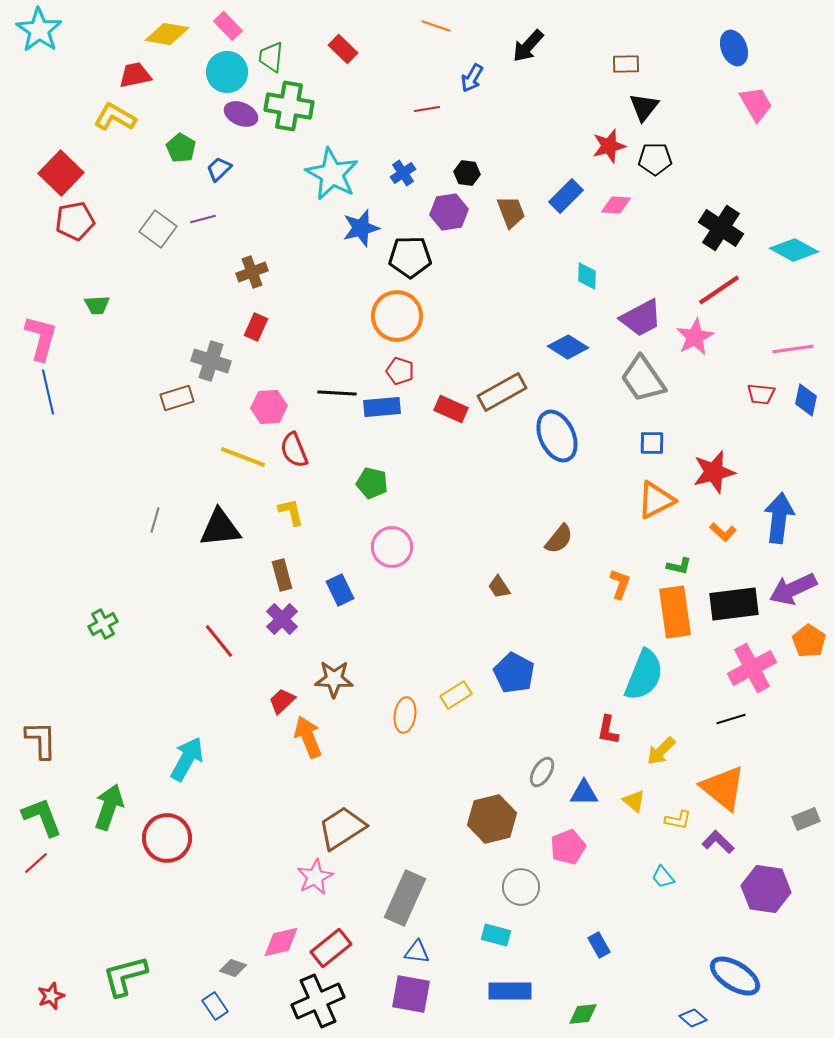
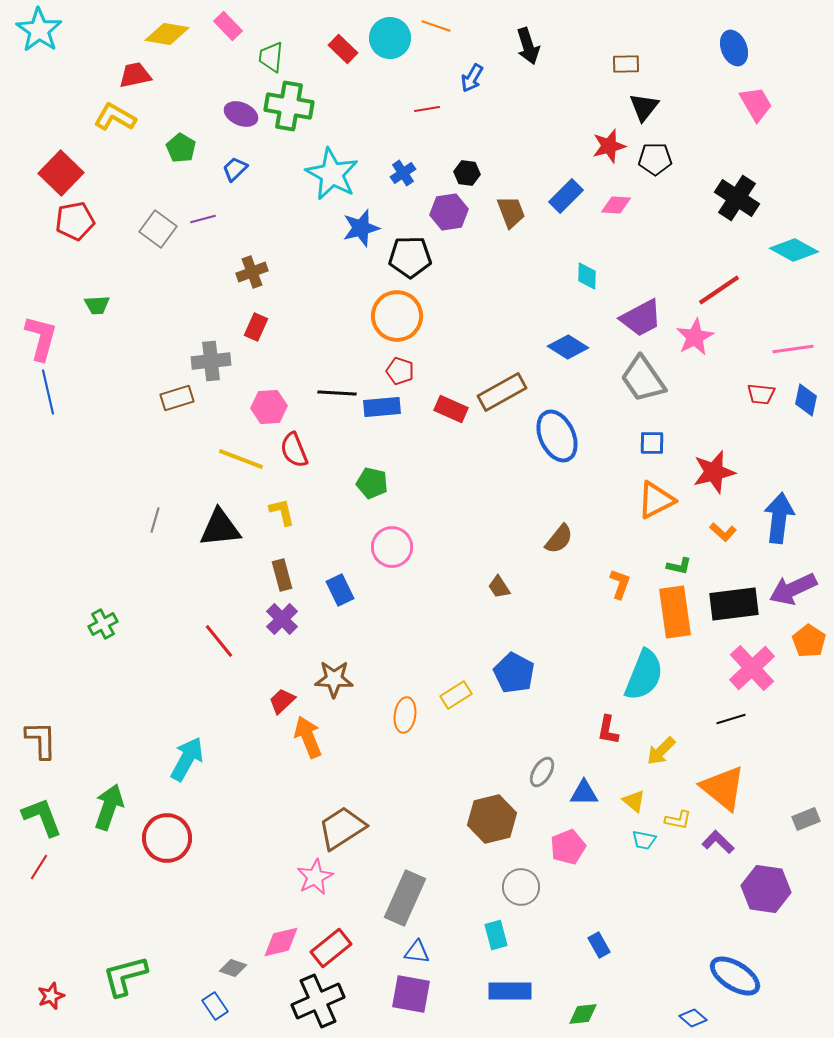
black arrow at (528, 46): rotated 60 degrees counterclockwise
cyan circle at (227, 72): moved 163 px right, 34 px up
blue trapezoid at (219, 169): moved 16 px right
black cross at (721, 228): moved 16 px right, 30 px up
gray cross at (211, 361): rotated 24 degrees counterclockwise
yellow line at (243, 457): moved 2 px left, 2 px down
yellow L-shape at (291, 512): moved 9 px left
pink cross at (752, 668): rotated 15 degrees counterclockwise
red line at (36, 863): moved 3 px right, 4 px down; rotated 16 degrees counterclockwise
cyan trapezoid at (663, 877): moved 19 px left, 37 px up; rotated 40 degrees counterclockwise
cyan rectangle at (496, 935): rotated 60 degrees clockwise
